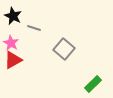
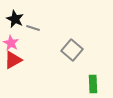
black star: moved 2 px right, 3 px down
gray line: moved 1 px left
gray square: moved 8 px right, 1 px down
green rectangle: rotated 48 degrees counterclockwise
